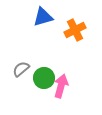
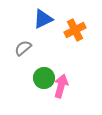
blue triangle: moved 2 px down; rotated 10 degrees counterclockwise
gray semicircle: moved 2 px right, 21 px up
